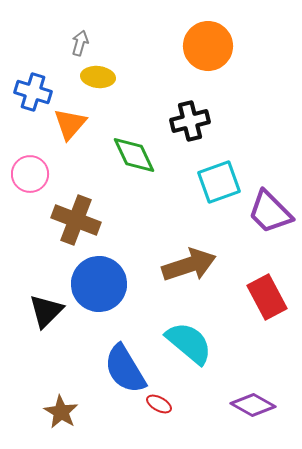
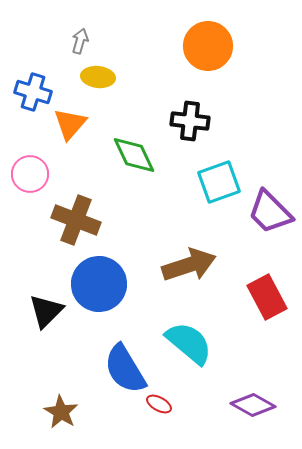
gray arrow: moved 2 px up
black cross: rotated 21 degrees clockwise
